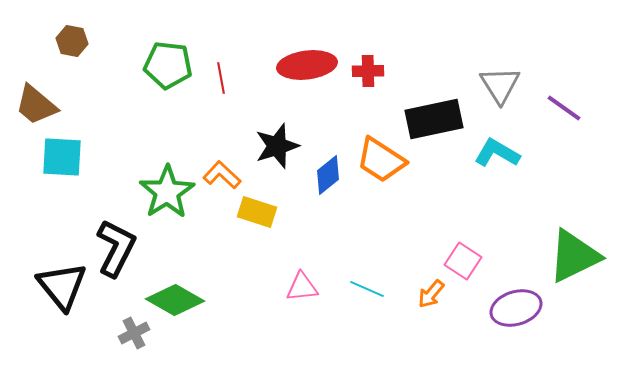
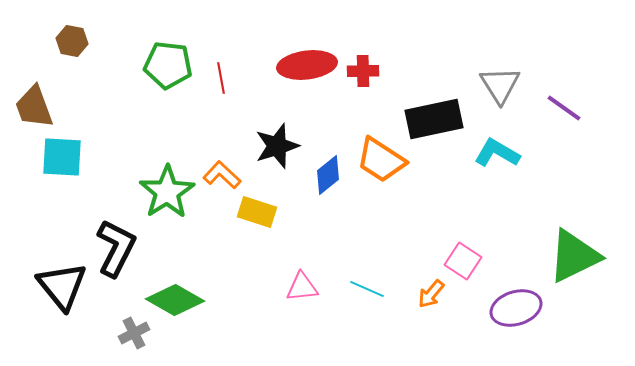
red cross: moved 5 px left
brown trapezoid: moved 2 px left, 2 px down; rotated 30 degrees clockwise
